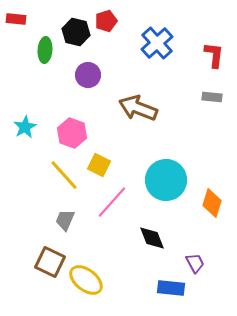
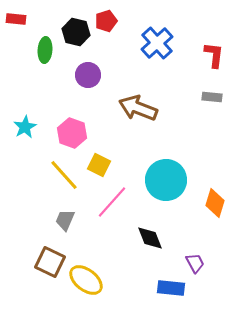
orange diamond: moved 3 px right
black diamond: moved 2 px left
